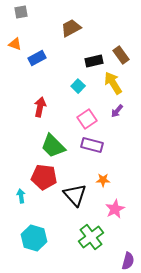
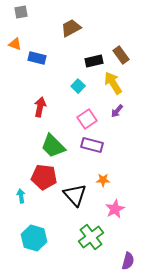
blue rectangle: rotated 42 degrees clockwise
